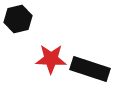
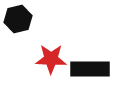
black rectangle: rotated 18 degrees counterclockwise
